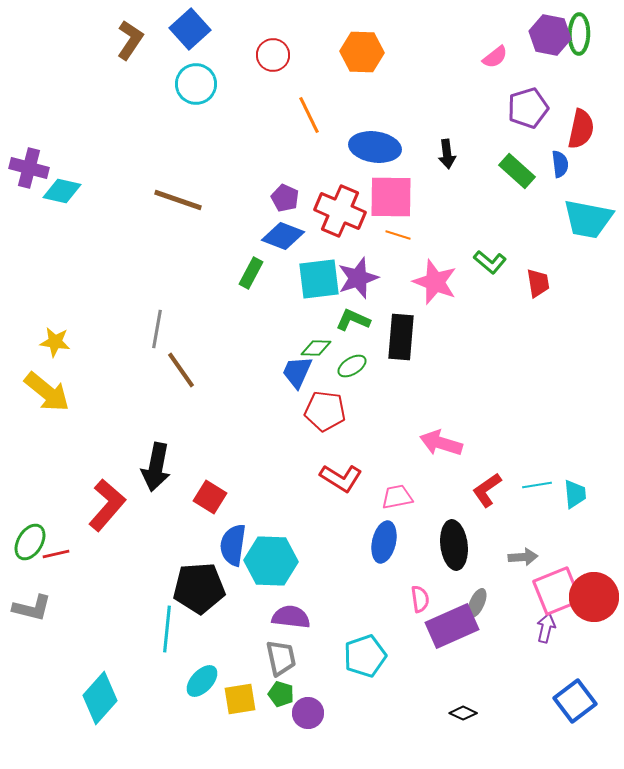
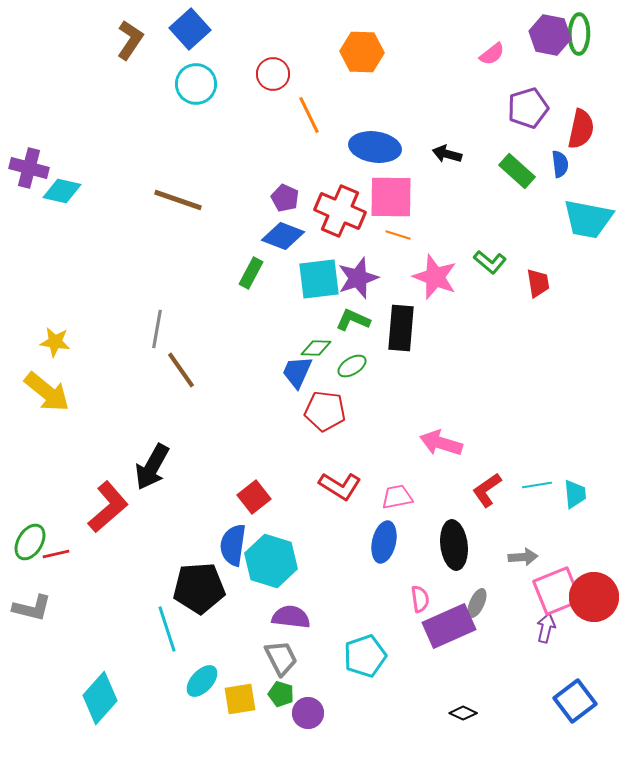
red circle at (273, 55): moved 19 px down
pink semicircle at (495, 57): moved 3 px left, 3 px up
black arrow at (447, 154): rotated 112 degrees clockwise
pink star at (435, 282): moved 5 px up
black rectangle at (401, 337): moved 9 px up
black arrow at (156, 467): moved 4 px left; rotated 18 degrees clockwise
red L-shape at (341, 478): moved 1 px left, 8 px down
red square at (210, 497): moved 44 px right; rotated 20 degrees clockwise
red L-shape at (107, 505): moved 1 px right, 2 px down; rotated 8 degrees clockwise
cyan hexagon at (271, 561): rotated 15 degrees clockwise
purple rectangle at (452, 626): moved 3 px left
cyan line at (167, 629): rotated 24 degrees counterclockwise
gray trapezoid at (281, 658): rotated 15 degrees counterclockwise
